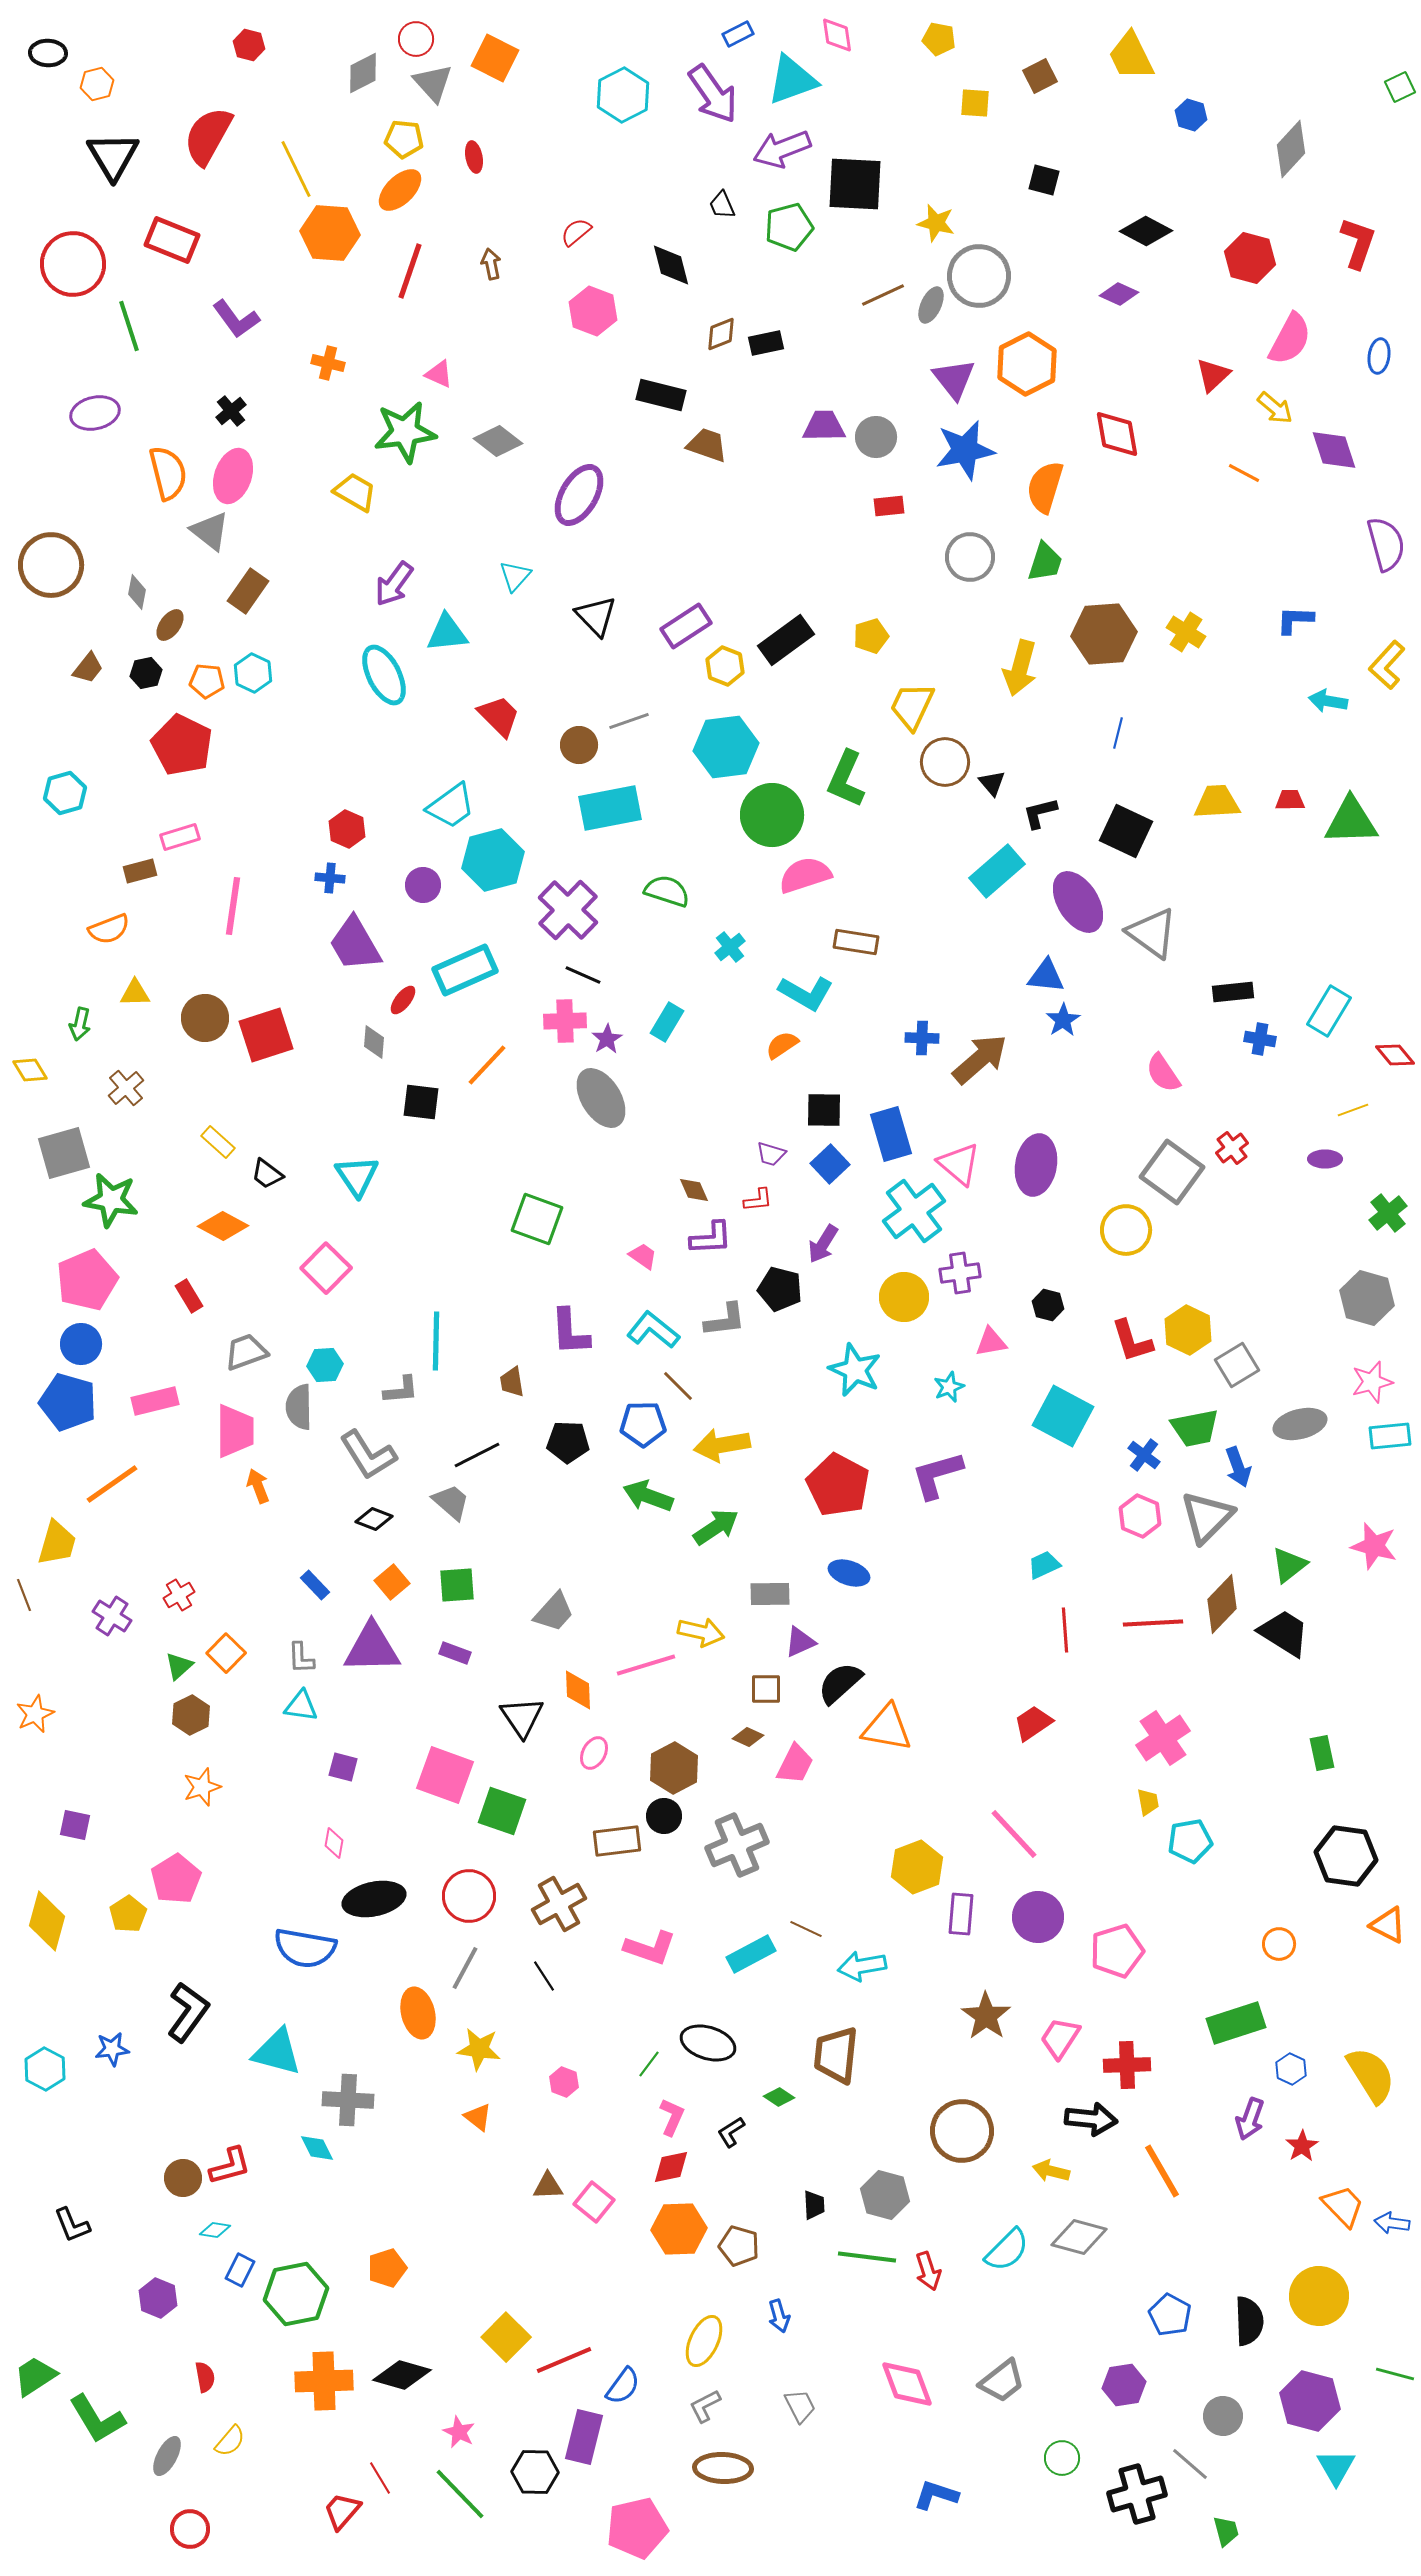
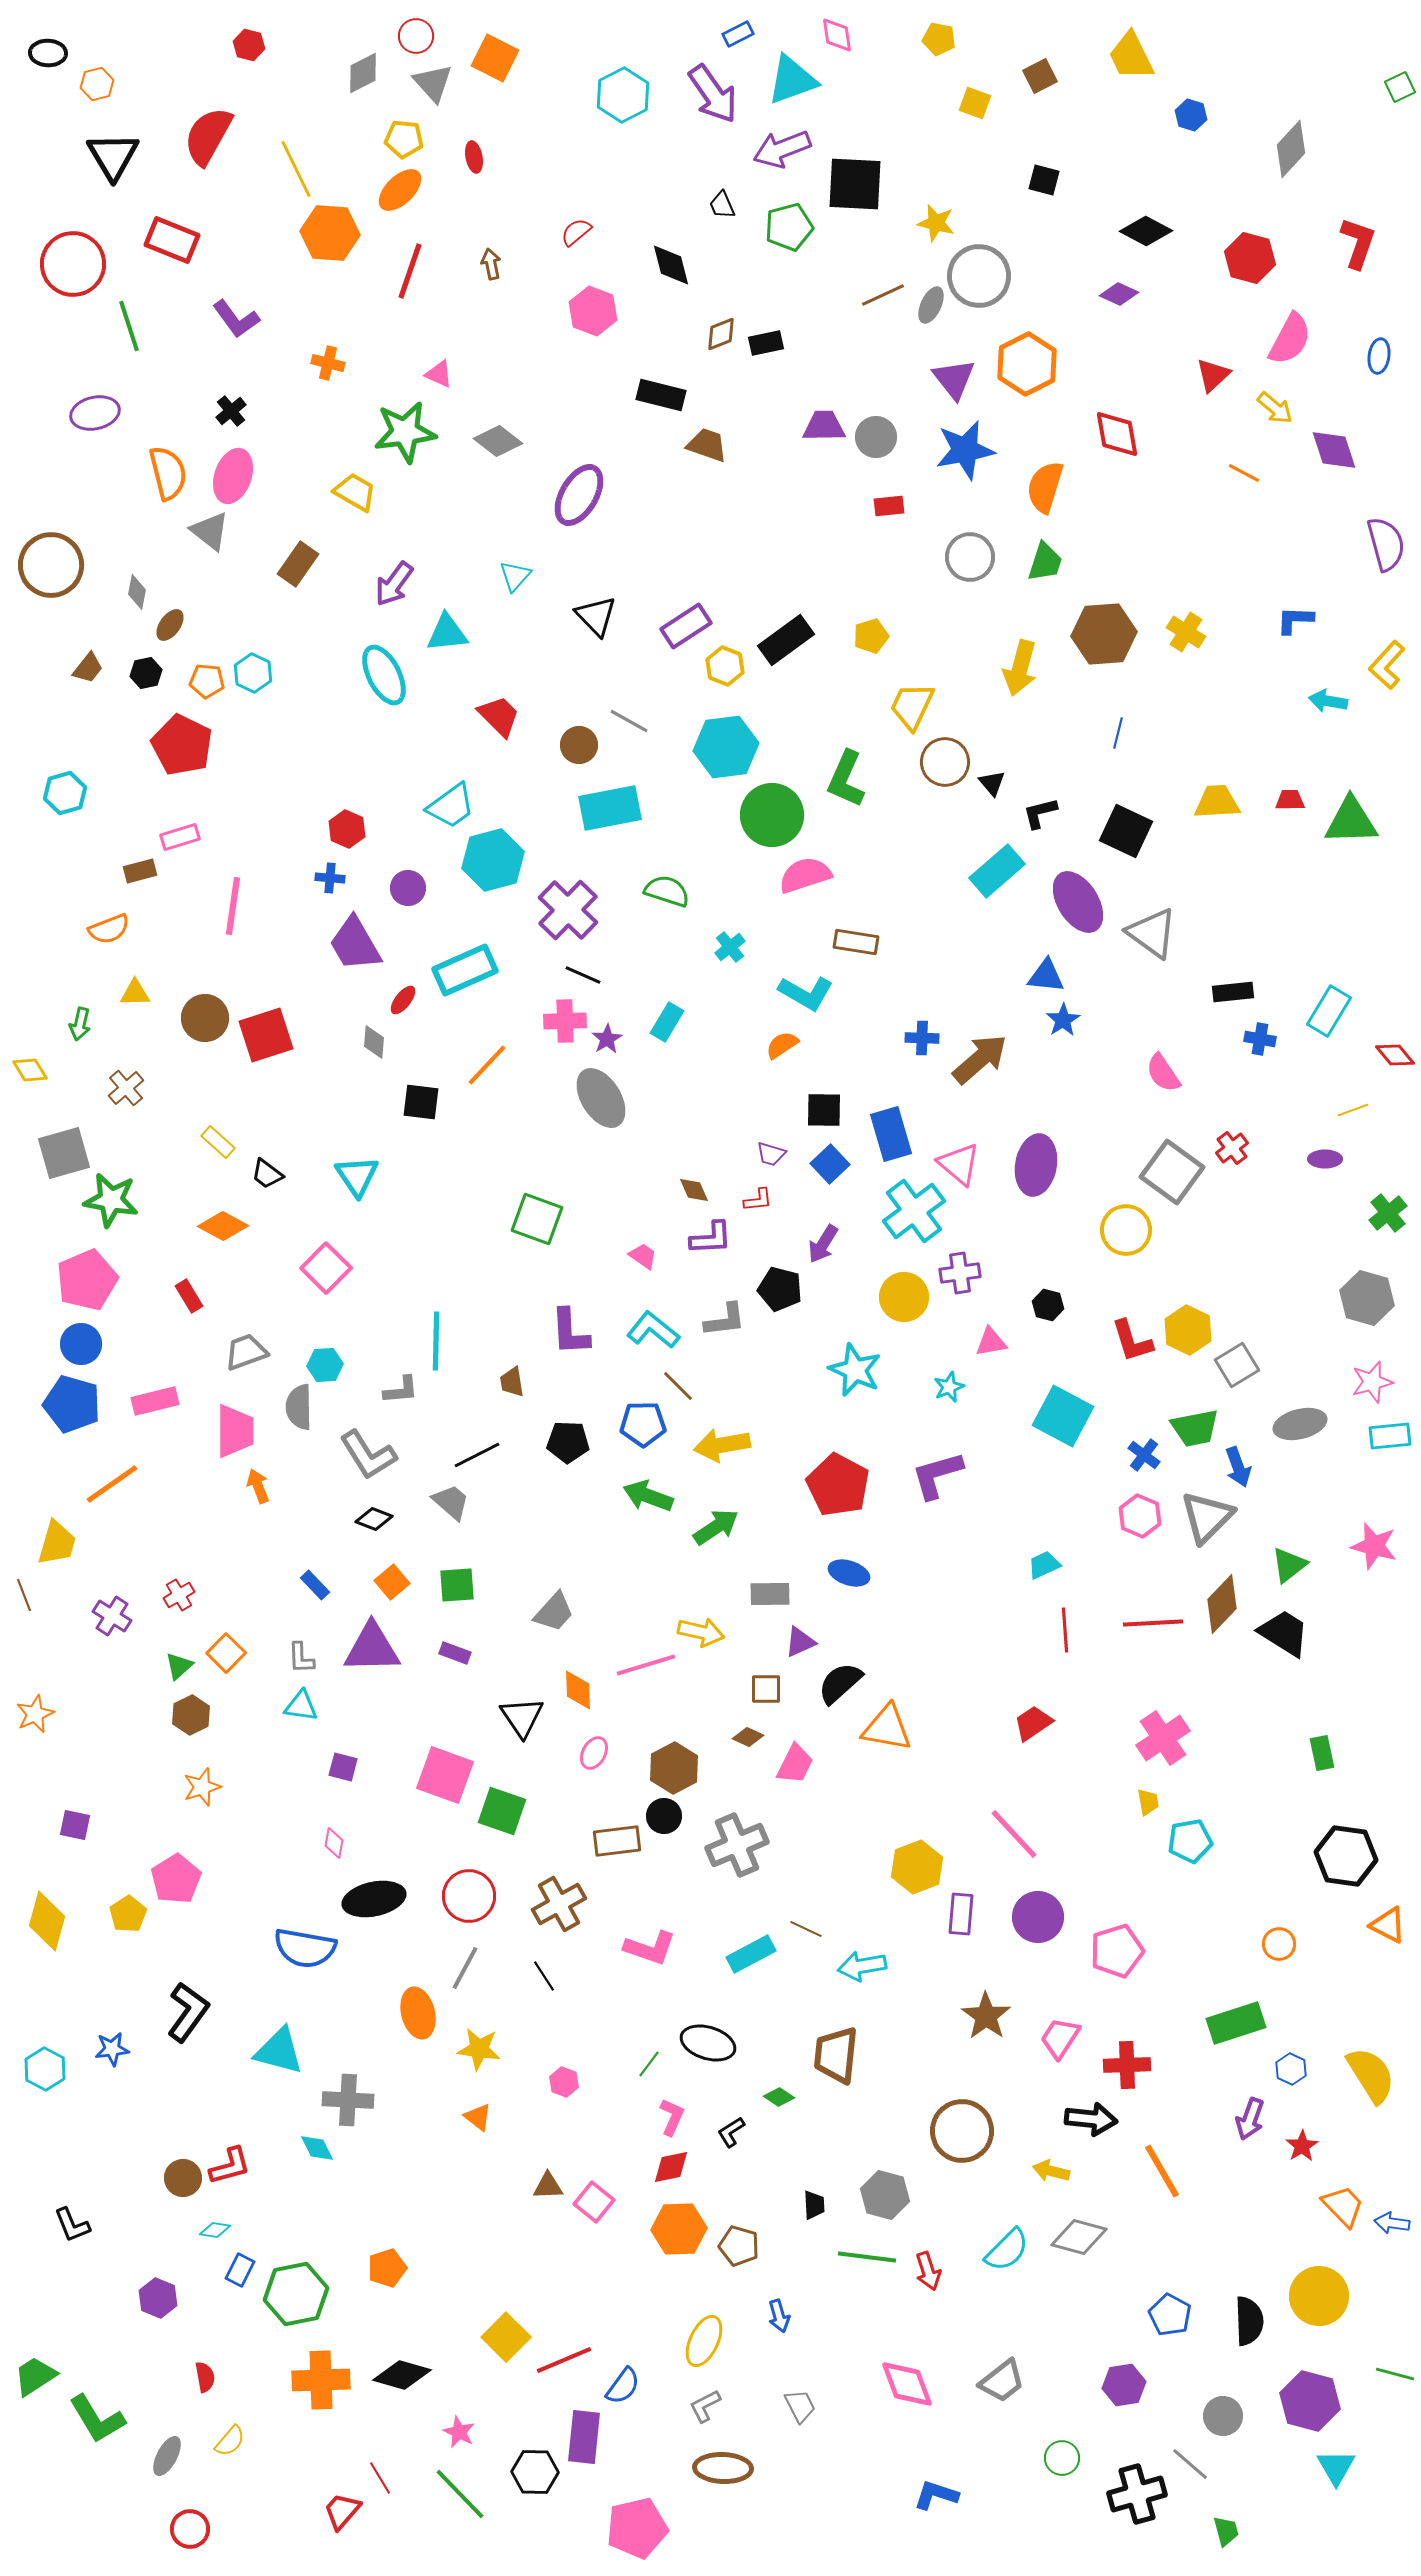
red circle at (416, 39): moved 3 px up
yellow square at (975, 103): rotated 16 degrees clockwise
brown rectangle at (248, 591): moved 50 px right, 27 px up
gray line at (629, 721): rotated 48 degrees clockwise
purple circle at (423, 885): moved 15 px left, 3 px down
blue pentagon at (68, 1402): moved 4 px right, 2 px down
cyan triangle at (277, 2052): moved 2 px right, 1 px up
orange cross at (324, 2381): moved 3 px left, 1 px up
purple rectangle at (584, 2437): rotated 8 degrees counterclockwise
